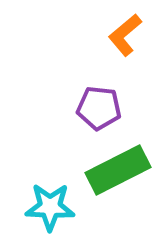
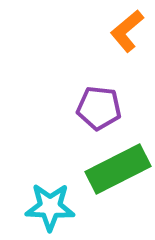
orange L-shape: moved 2 px right, 4 px up
green rectangle: moved 1 px up
